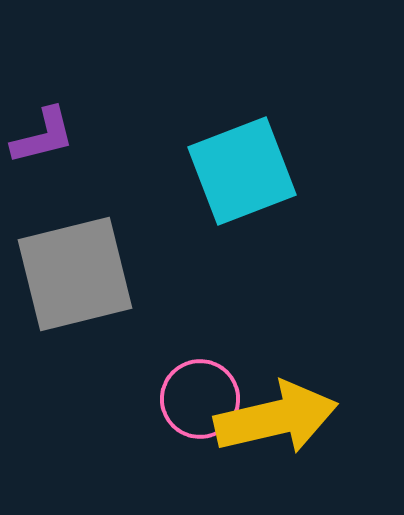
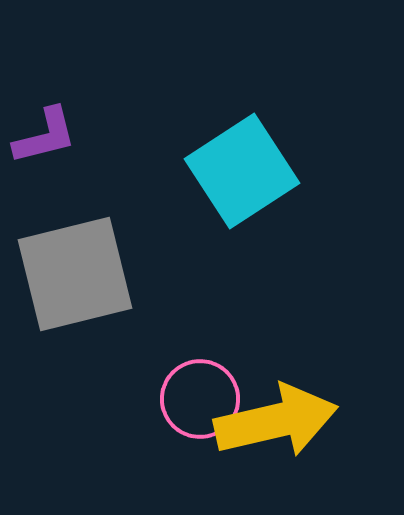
purple L-shape: moved 2 px right
cyan square: rotated 12 degrees counterclockwise
yellow arrow: moved 3 px down
